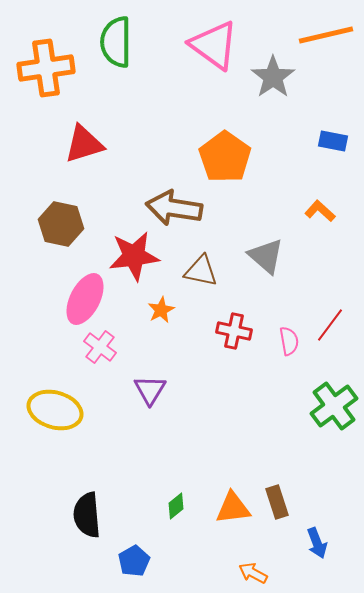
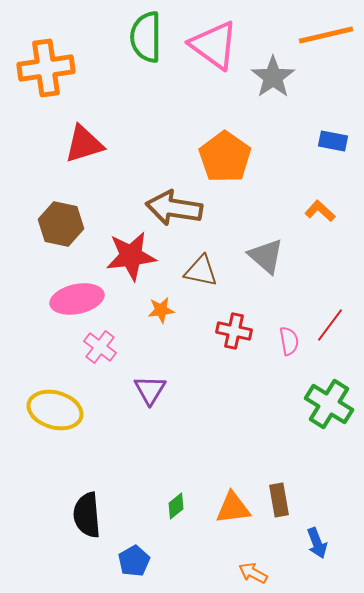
green semicircle: moved 30 px right, 5 px up
red star: moved 3 px left
pink ellipse: moved 8 px left; rotated 51 degrees clockwise
orange star: rotated 20 degrees clockwise
green cross: moved 5 px left, 2 px up; rotated 21 degrees counterclockwise
brown rectangle: moved 2 px right, 2 px up; rotated 8 degrees clockwise
